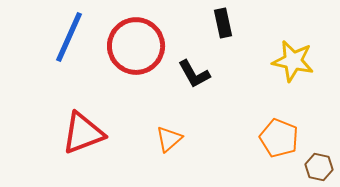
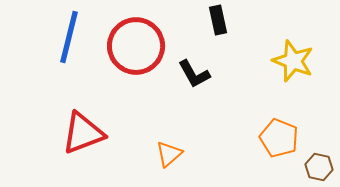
black rectangle: moved 5 px left, 3 px up
blue line: rotated 10 degrees counterclockwise
yellow star: rotated 9 degrees clockwise
orange triangle: moved 15 px down
